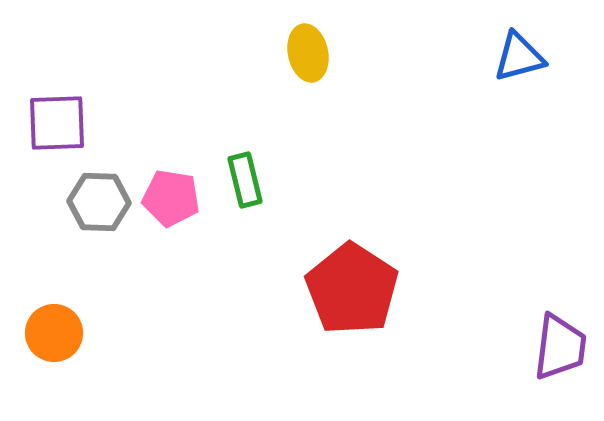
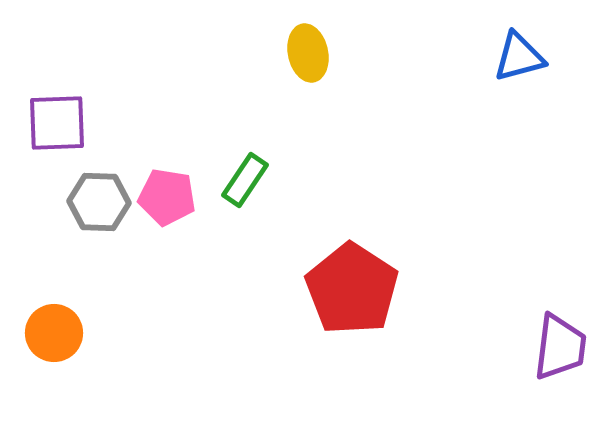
green rectangle: rotated 48 degrees clockwise
pink pentagon: moved 4 px left, 1 px up
